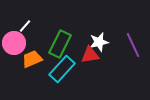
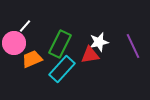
purple line: moved 1 px down
